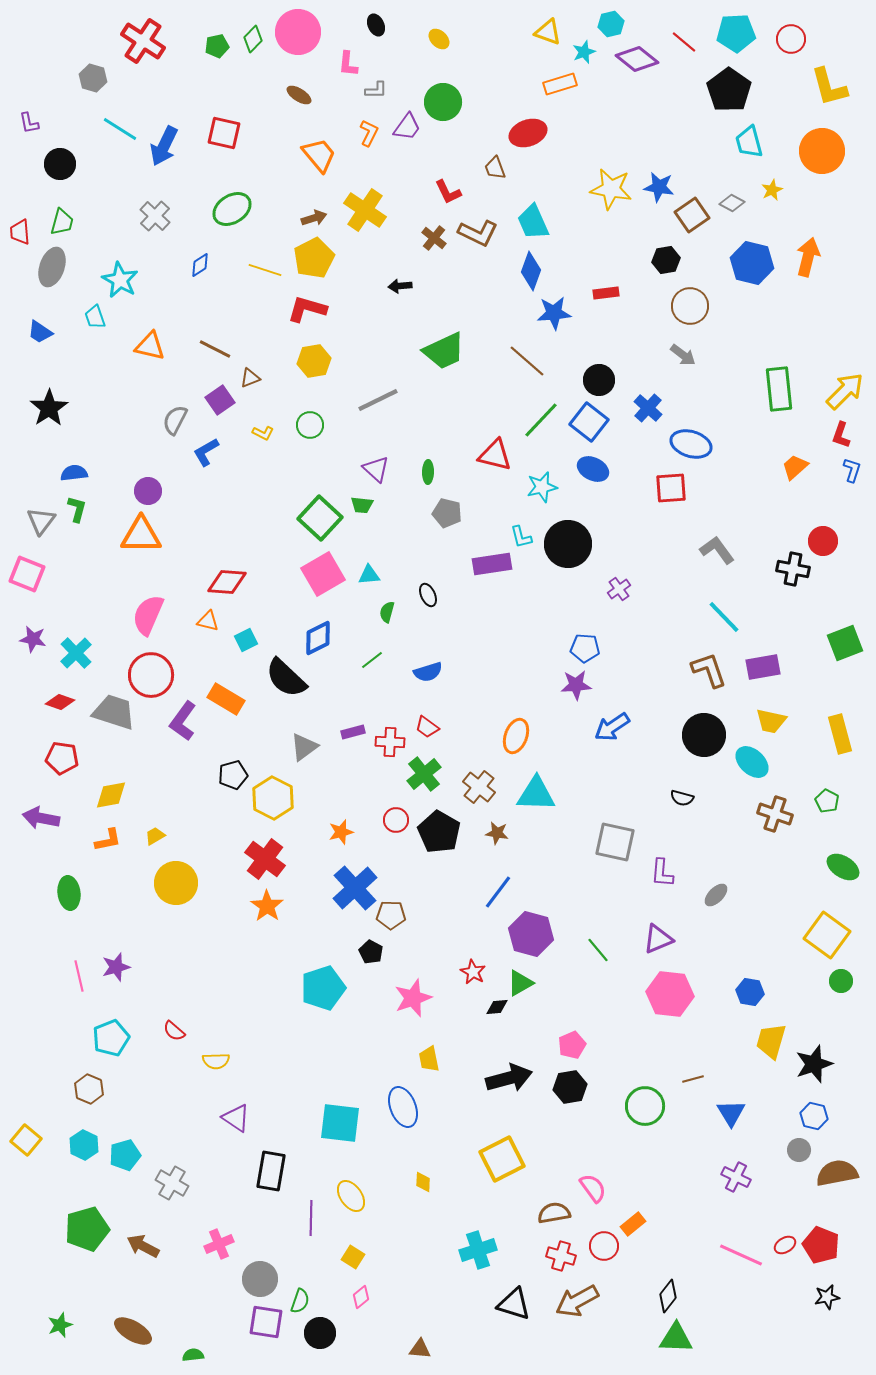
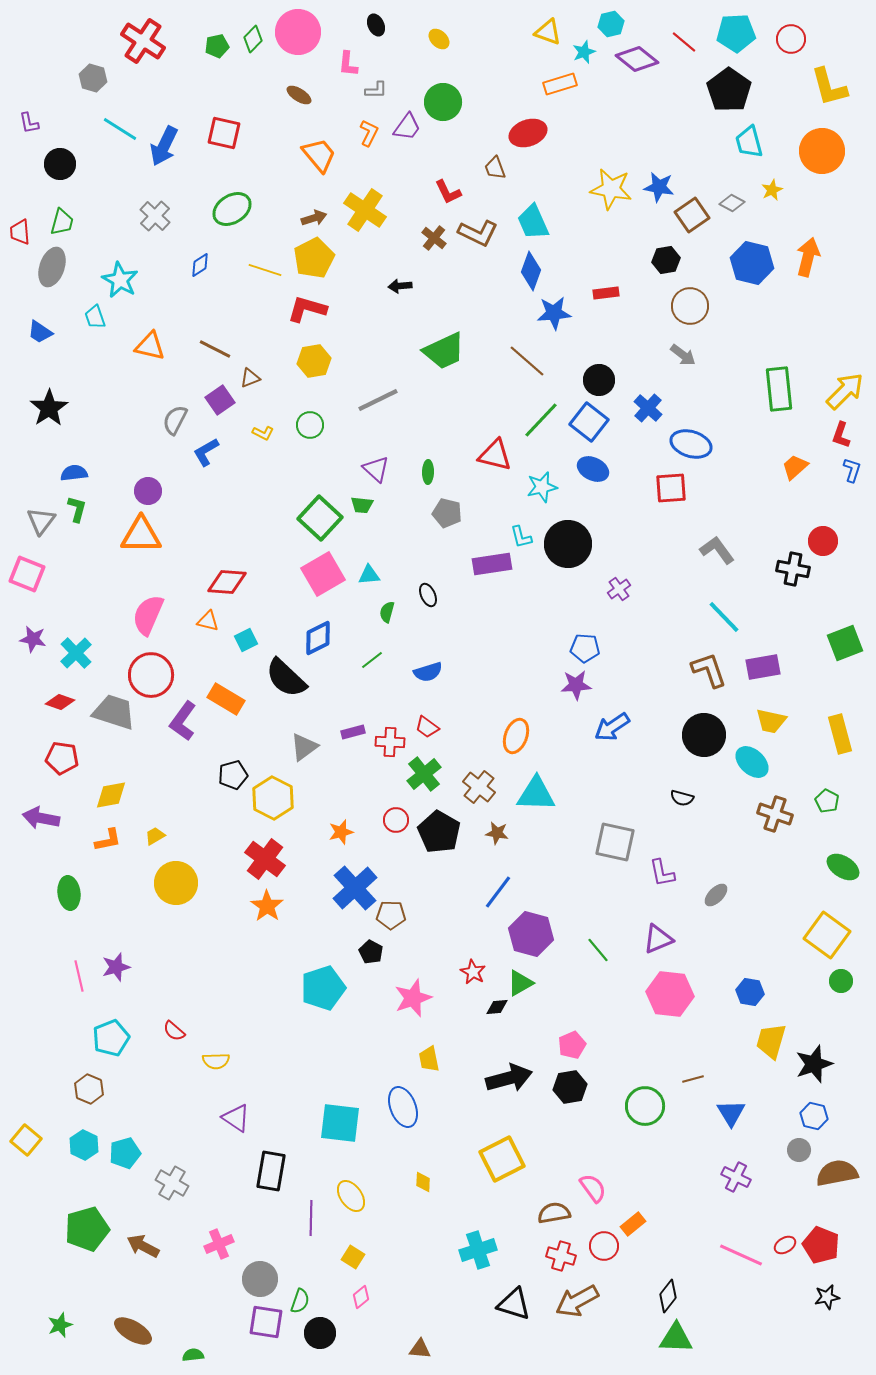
purple L-shape at (662, 873): rotated 16 degrees counterclockwise
cyan pentagon at (125, 1155): moved 2 px up
